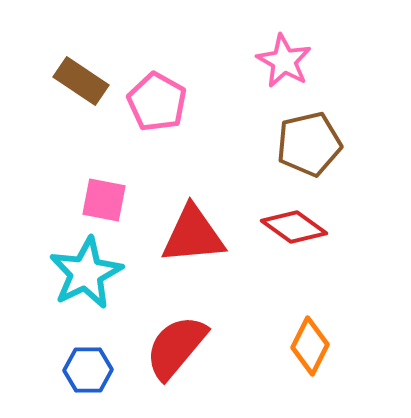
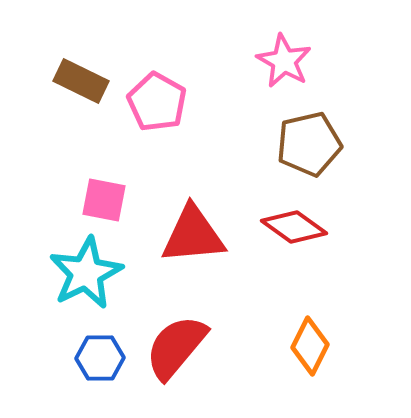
brown rectangle: rotated 8 degrees counterclockwise
blue hexagon: moved 12 px right, 12 px up
